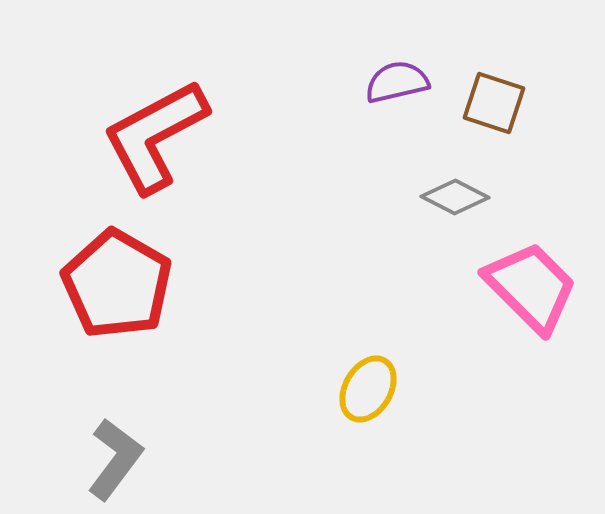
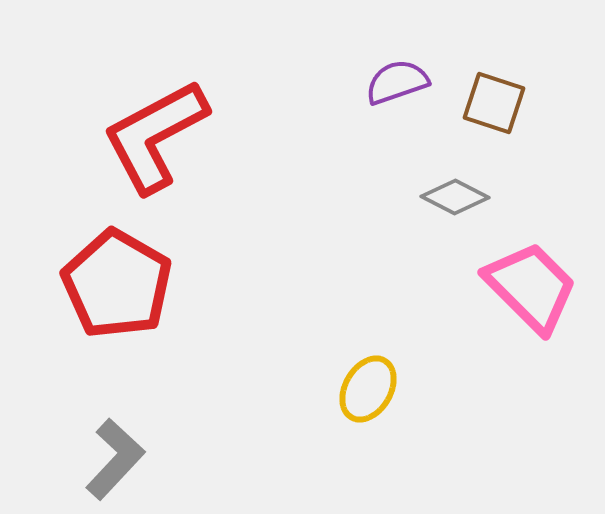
purple semicircle: rotated 6 degrees counterclockwise
gray L-shape: rotated 6 degrees clockwise
